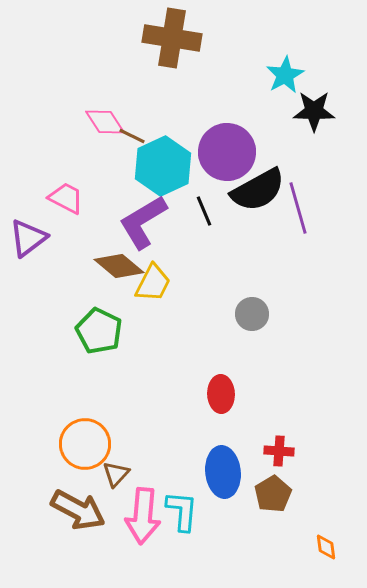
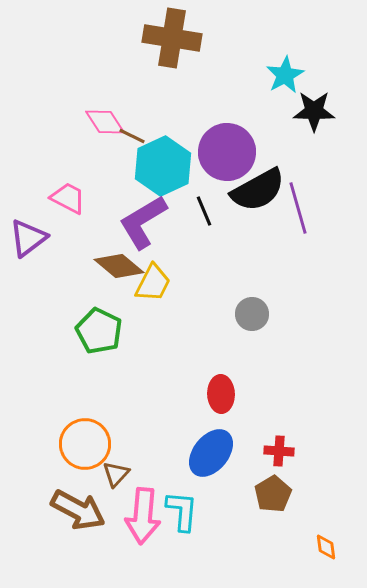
pink trapezoid: moved 2 px right
blue ellipse: moved 12 px left, 19 px up; rotated 45 degrees clockwise
